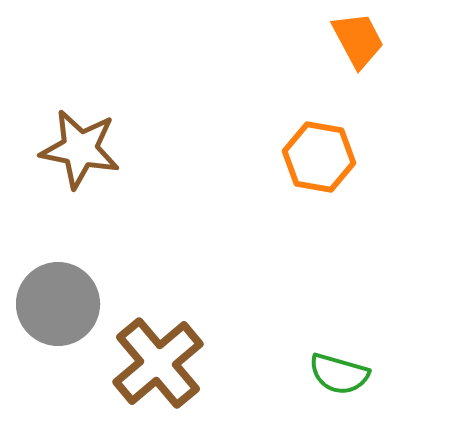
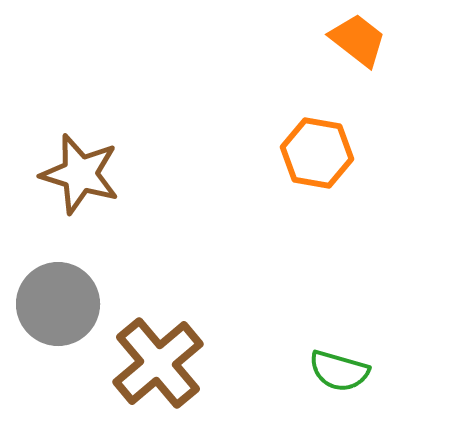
orange trapezoid: rotated 24 degrees counterclockwise
brown star: moved 25 px down; rotated 6 degrees clockwise
orange hexagon: moved 2 px left, 4 px up
green semicircle: moved 3 px up
